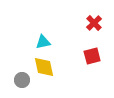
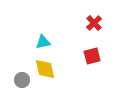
yellow diamond: moved 1 px right, 2 px down
